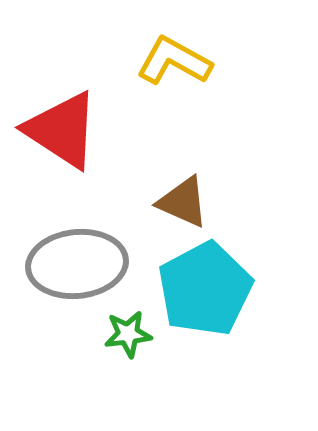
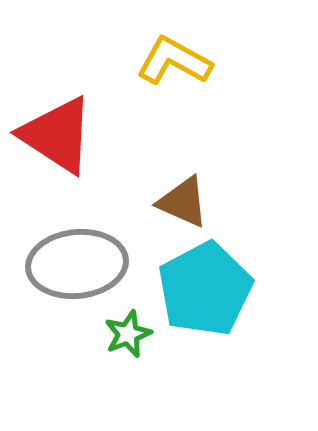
red triangle: moved 5 px left, 5 px down
green star: rotated 15 degrees counterclockwise
